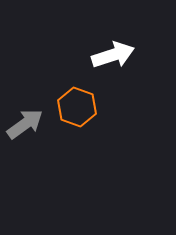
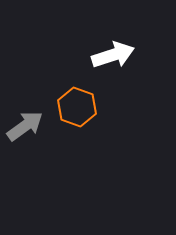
gray arrow: moved 2 px down
